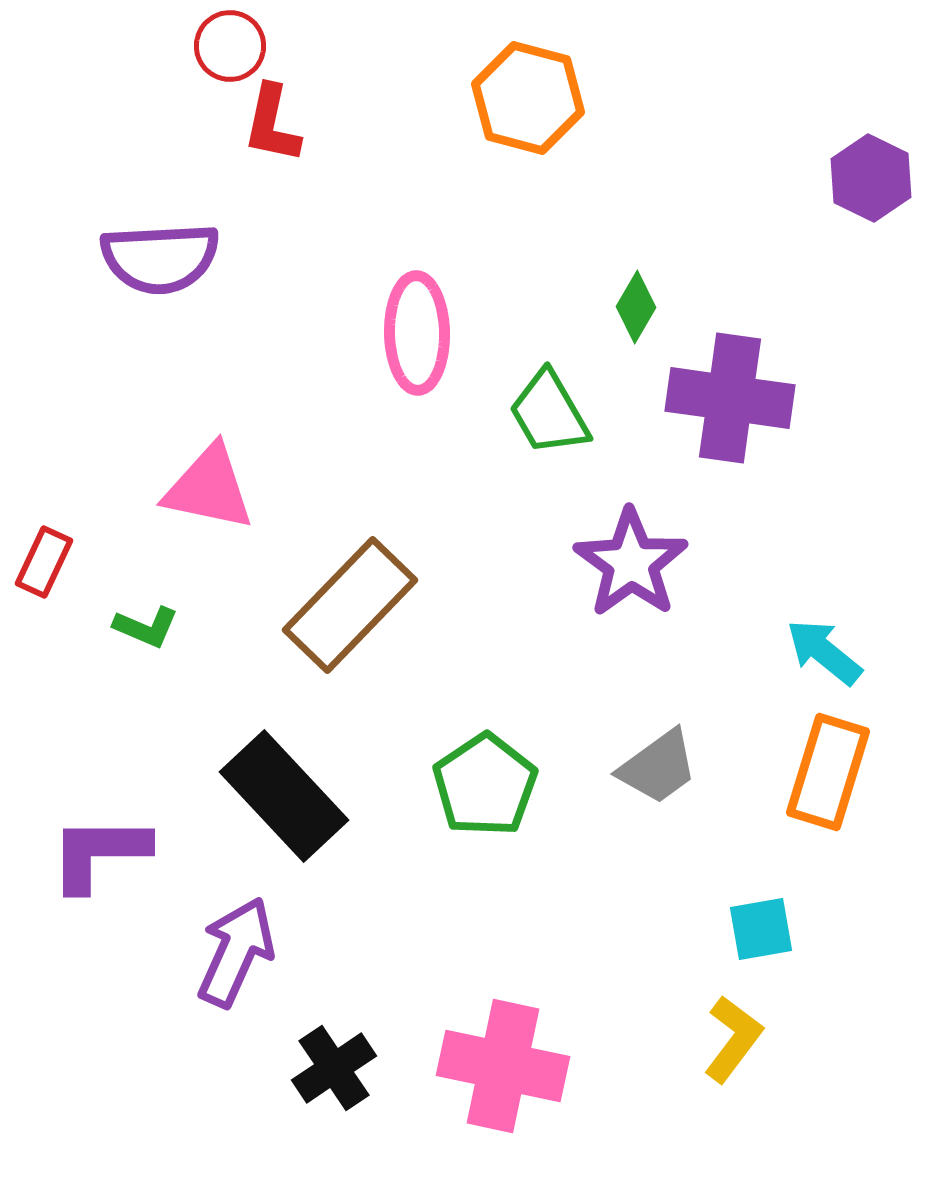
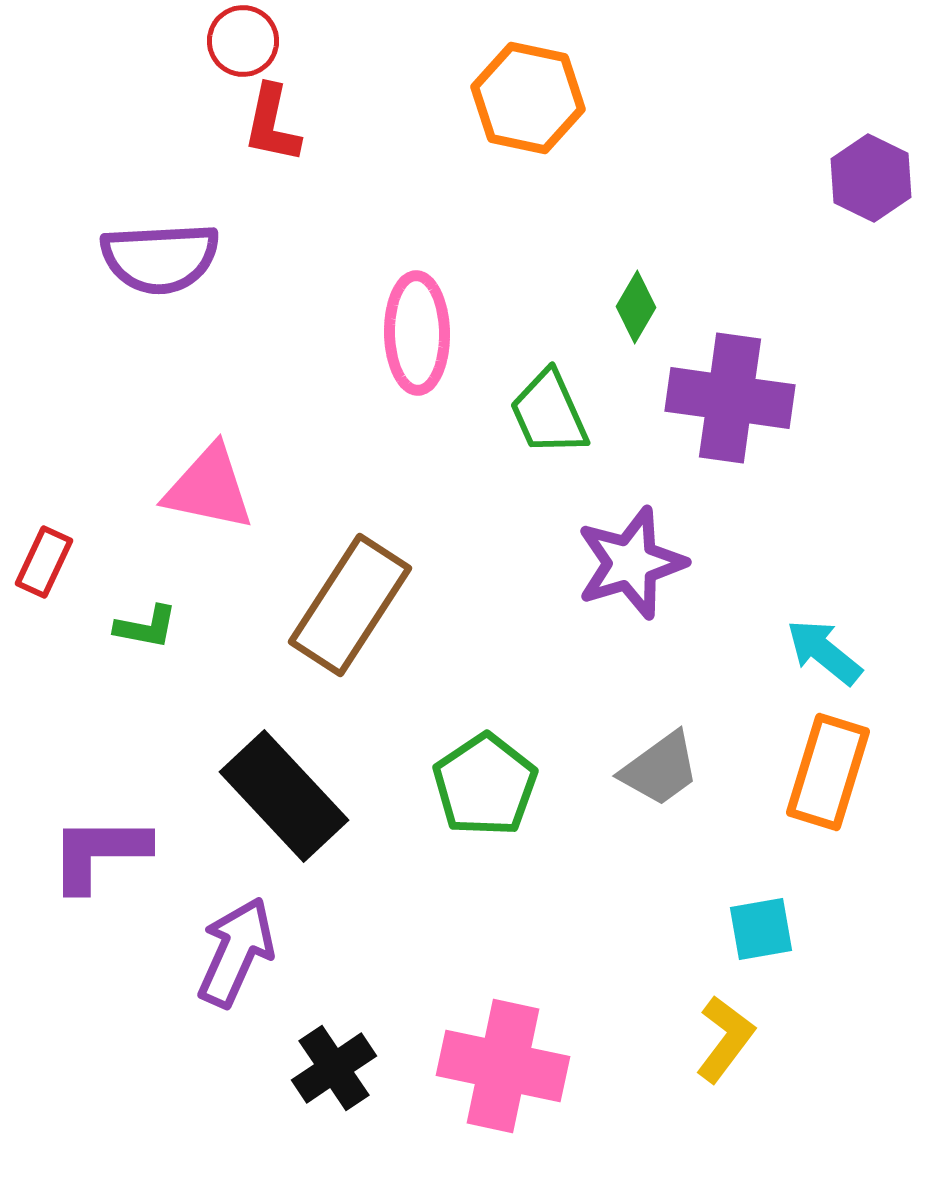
red circle: moved 13 px right, 5 px up
orange hexagon: rotated 3 degrees counterclockwise
green trapezoid: rotated 6 degrees clockwise
purple star: rotated 19 degrees clockwise
brown rectangle: rotated 11 degrees counterclockwise
green L-shape: rotated 12 degrees counterclockwise
gray trapezoid: moved 2 px right, 2 px down
yellow L-shape: moved 8 px left
